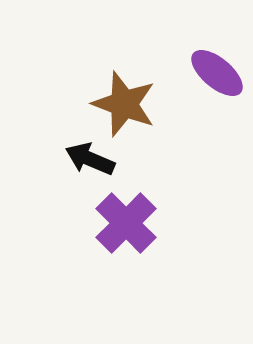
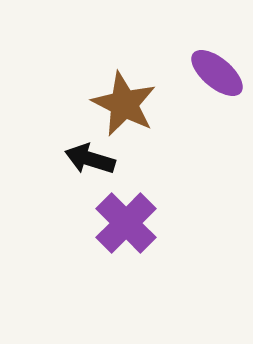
brown star: rotated 6 degrees clockwise
black arrow: rotated 6 degrees counterclockwise
